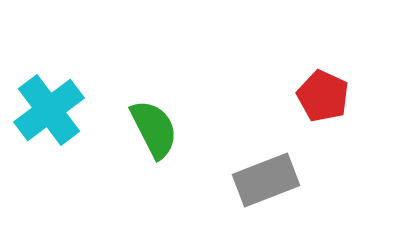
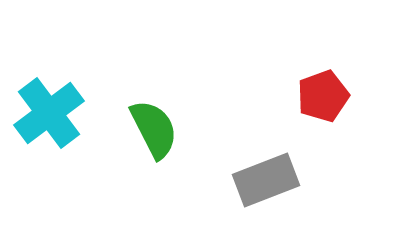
red pentagon: rotated 27 degrees clockwise
cyan cross: moved 3 px down
